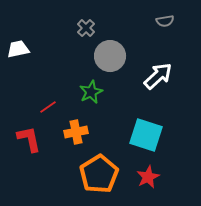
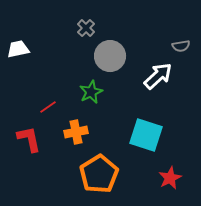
gray semicircle: moved 16 px right, 25 px down
red star: moved 22 px right, 1 px down
